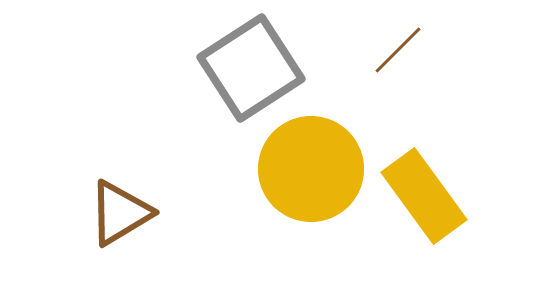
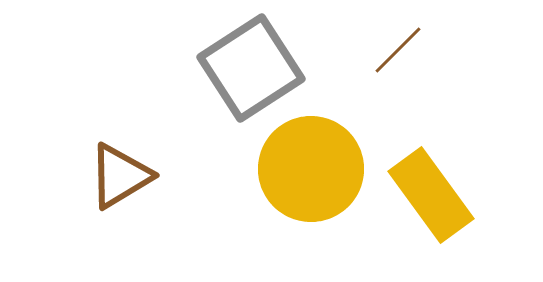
yellow rectangle: moved 7 px right, 1 px up
brown triangle: moved 37 px up
